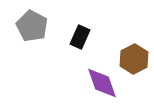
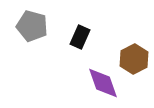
gray pentagon: rotated 12 degrees counterclockwise
purple diamond: moved 1 px right
